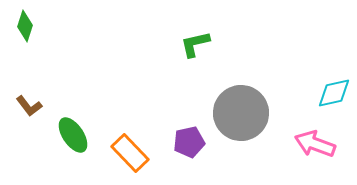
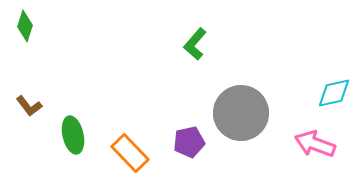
green L-shape: rotated 36 degrees counterclockwise
green ellipse: rotated 21 degrees clockwise
